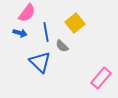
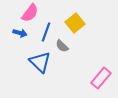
pink semicircle: moved 3 px right
blue line: rotated 30 degrees clockwise
